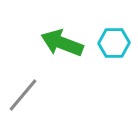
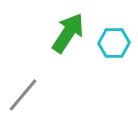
green arrow: moved 6 px right, 10 px up; rotated 102 degrees clockwise
